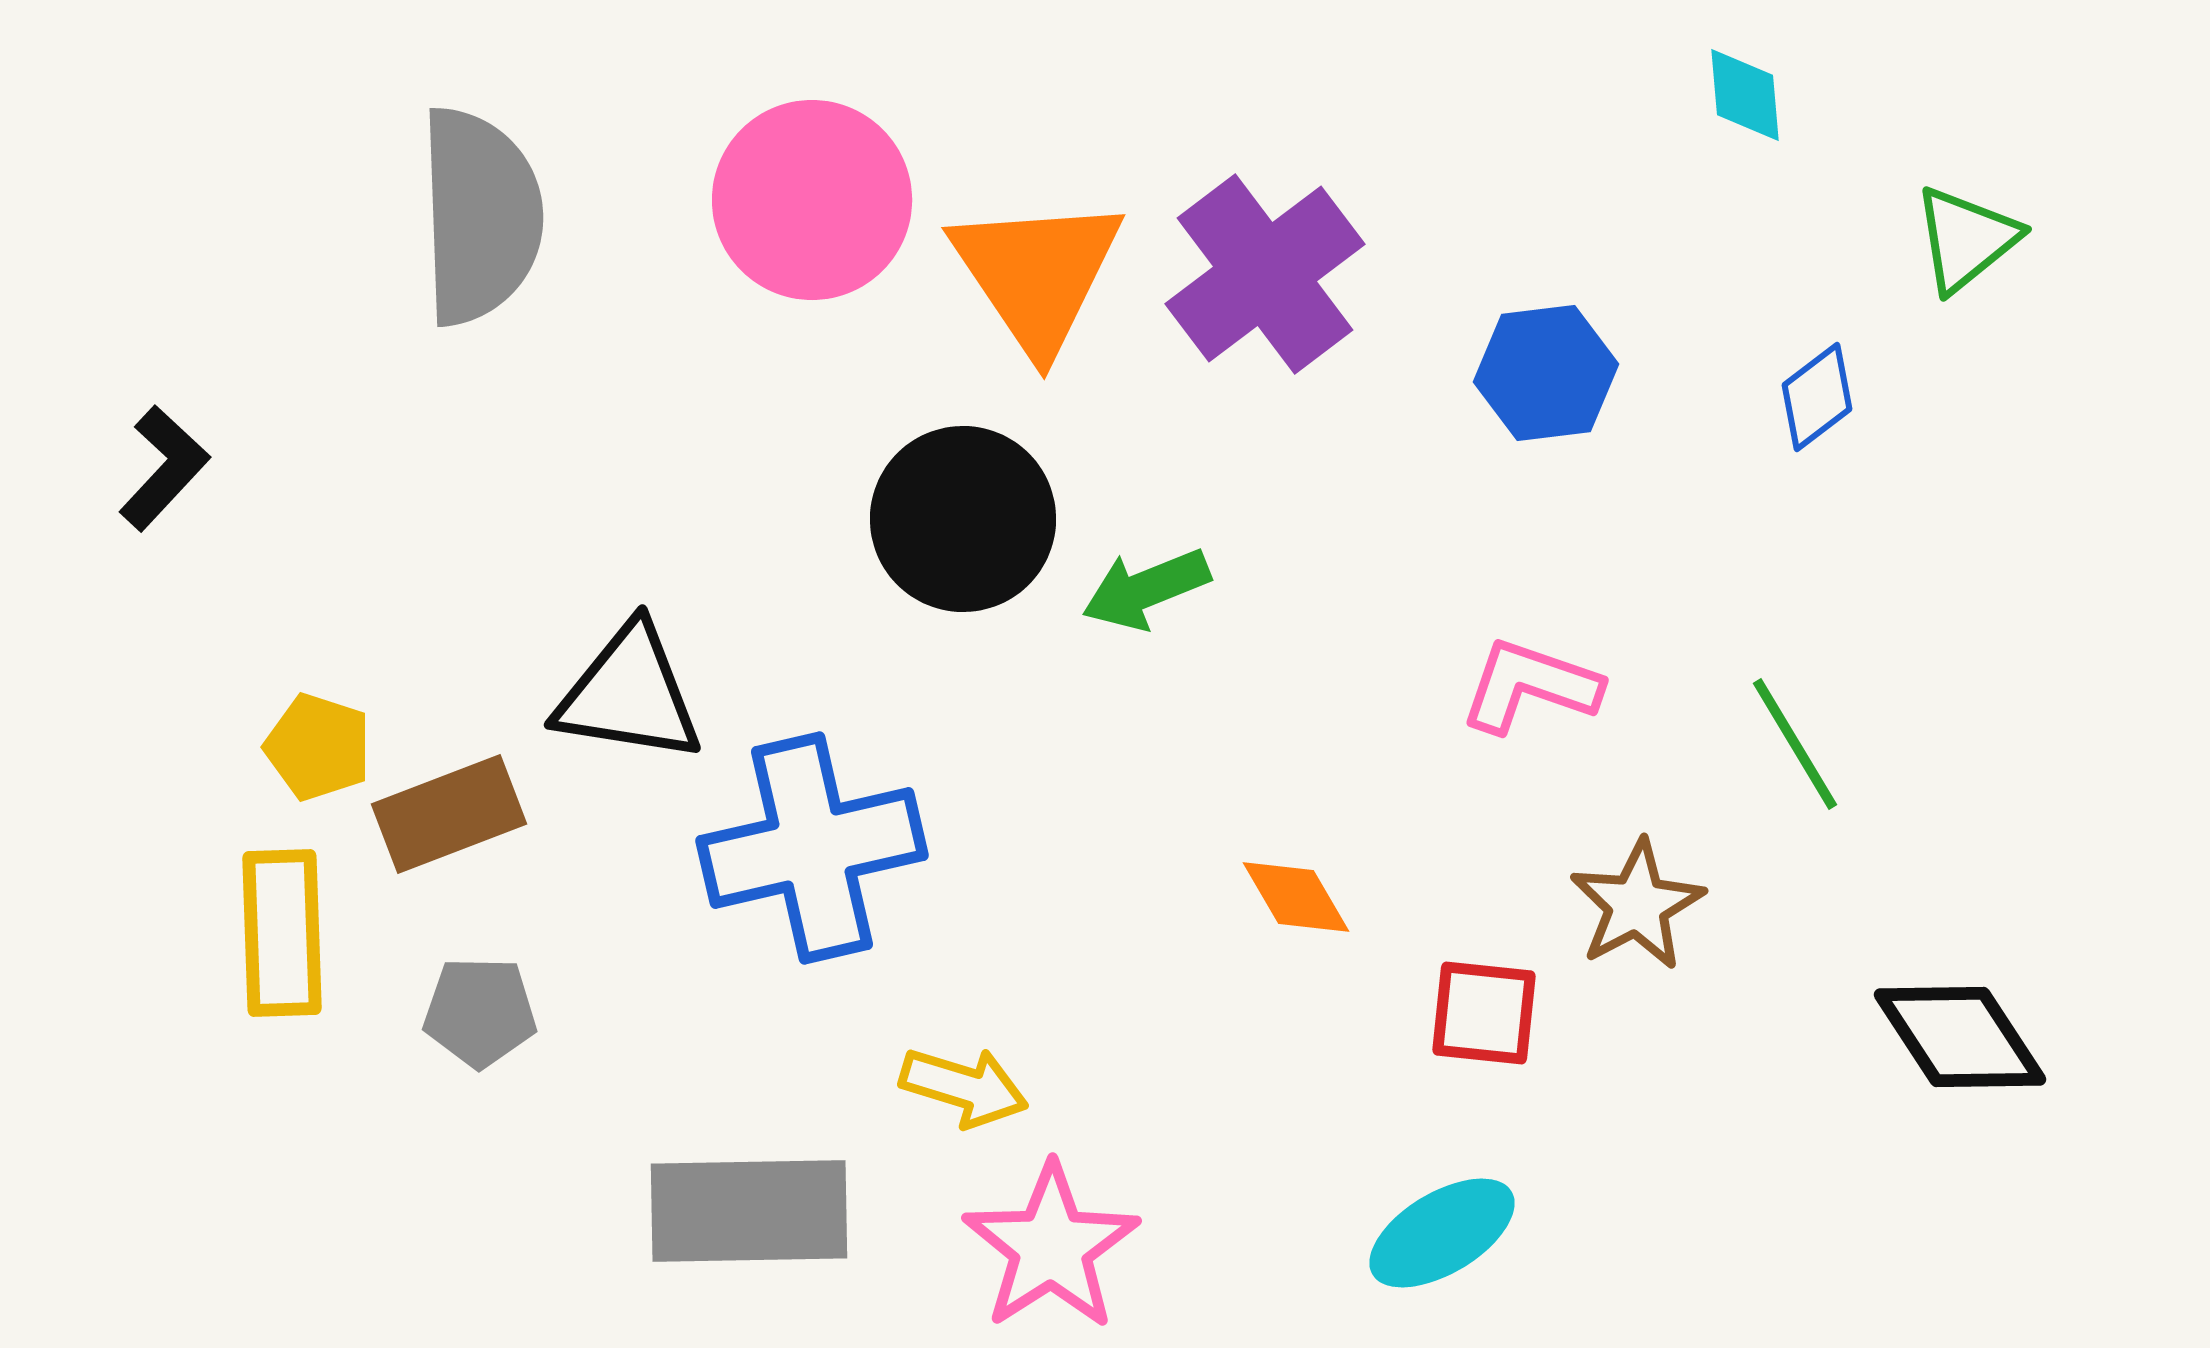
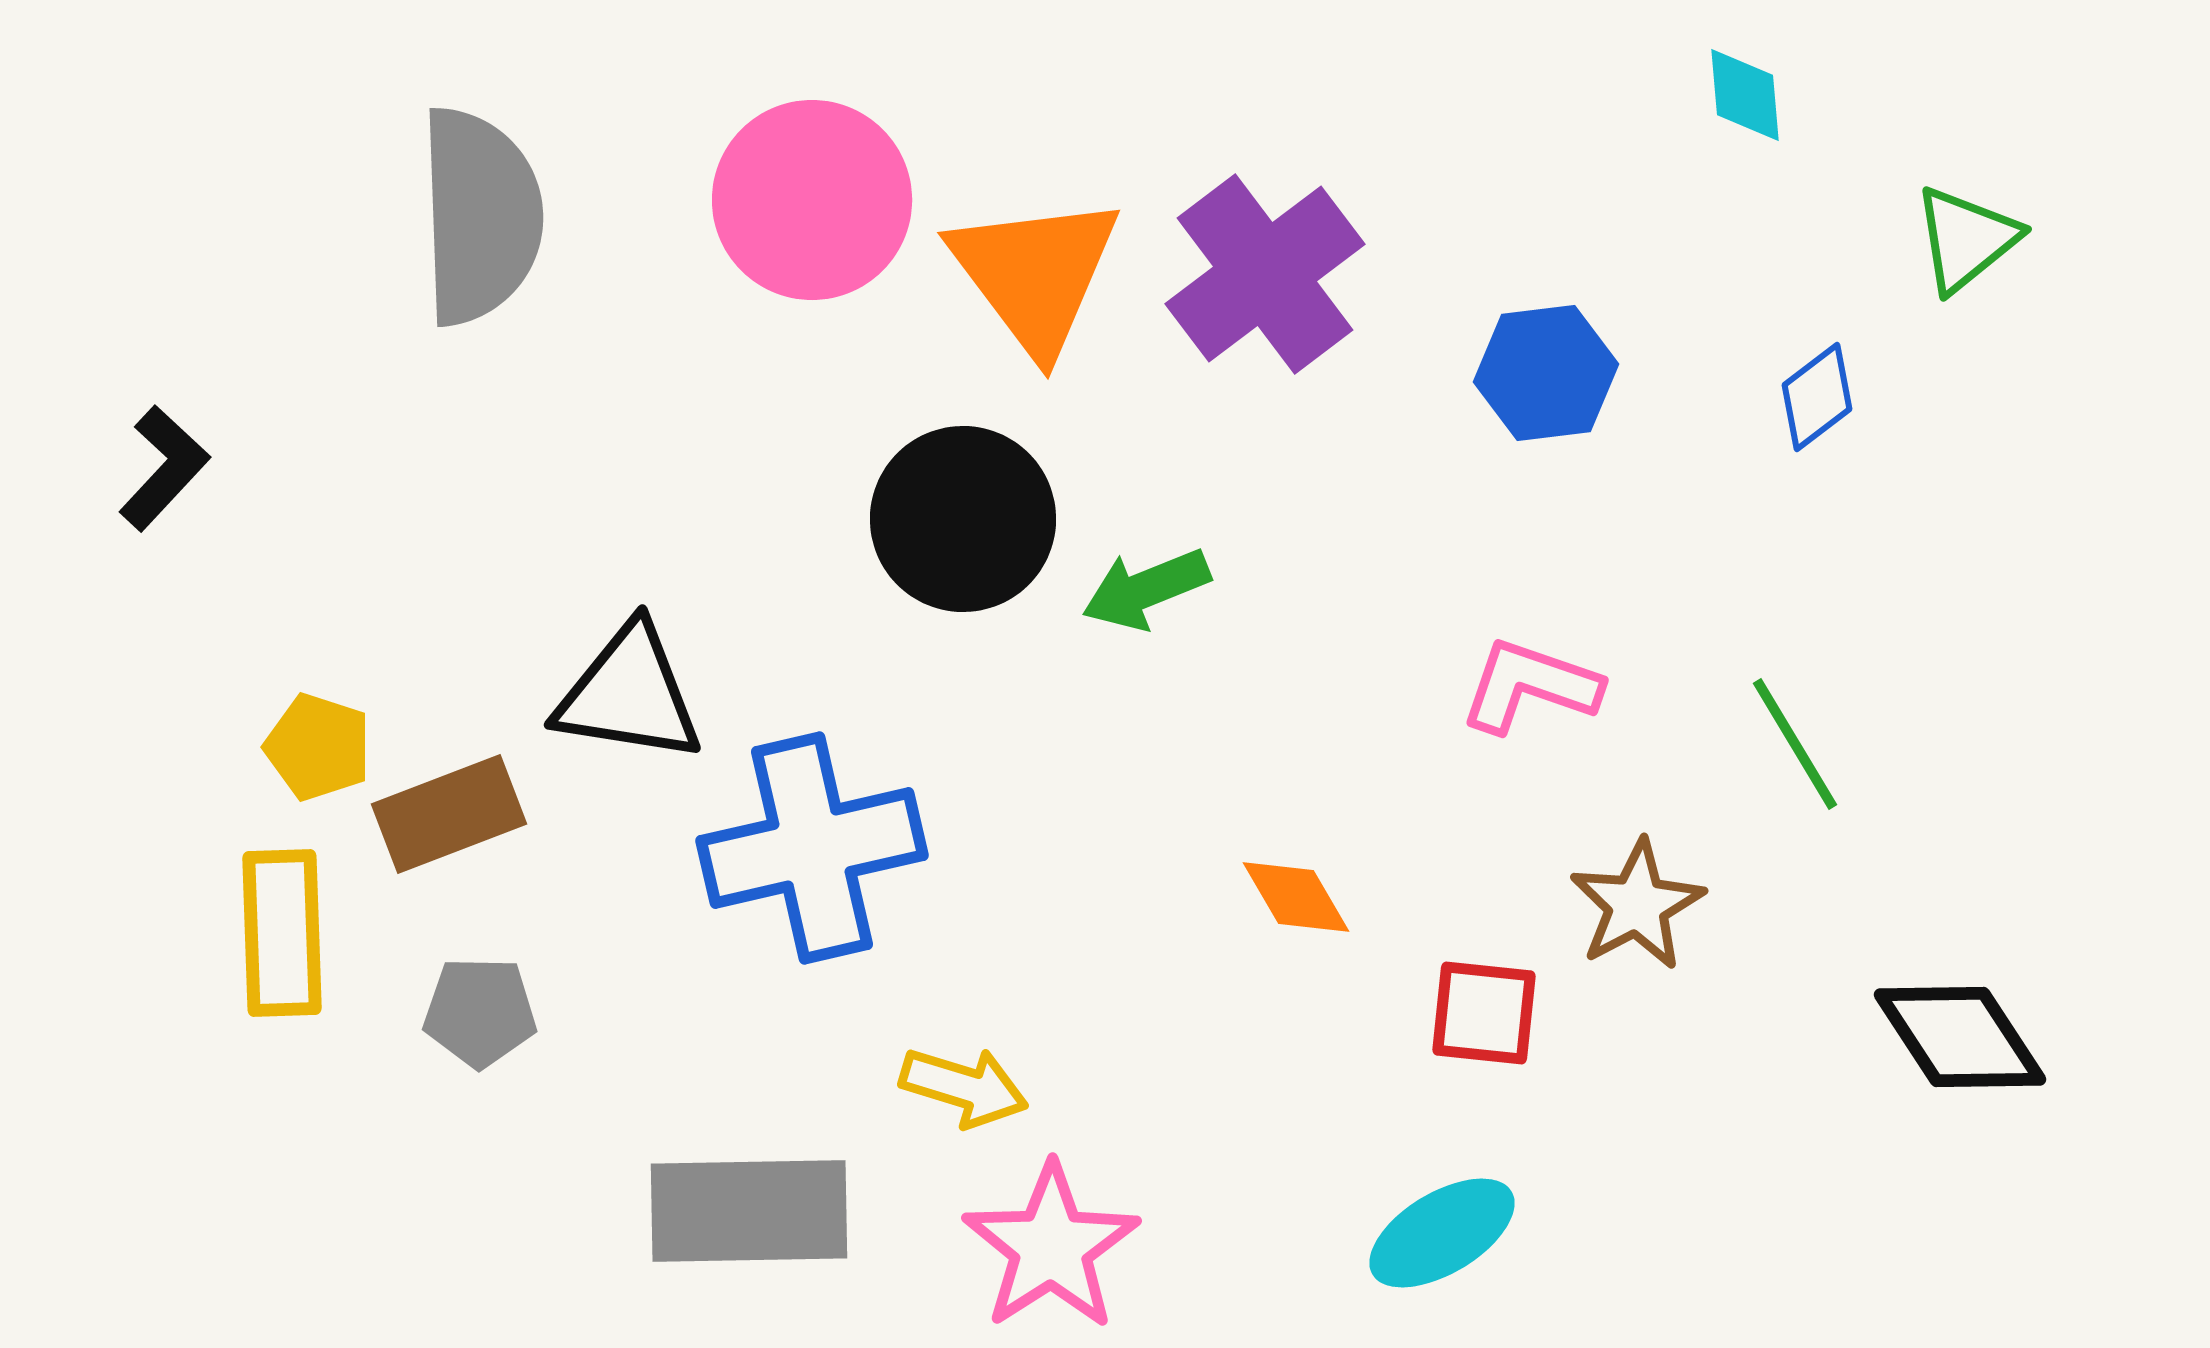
orange triangle: moved 2 px left; rotated 3 degrees counterclockwise
